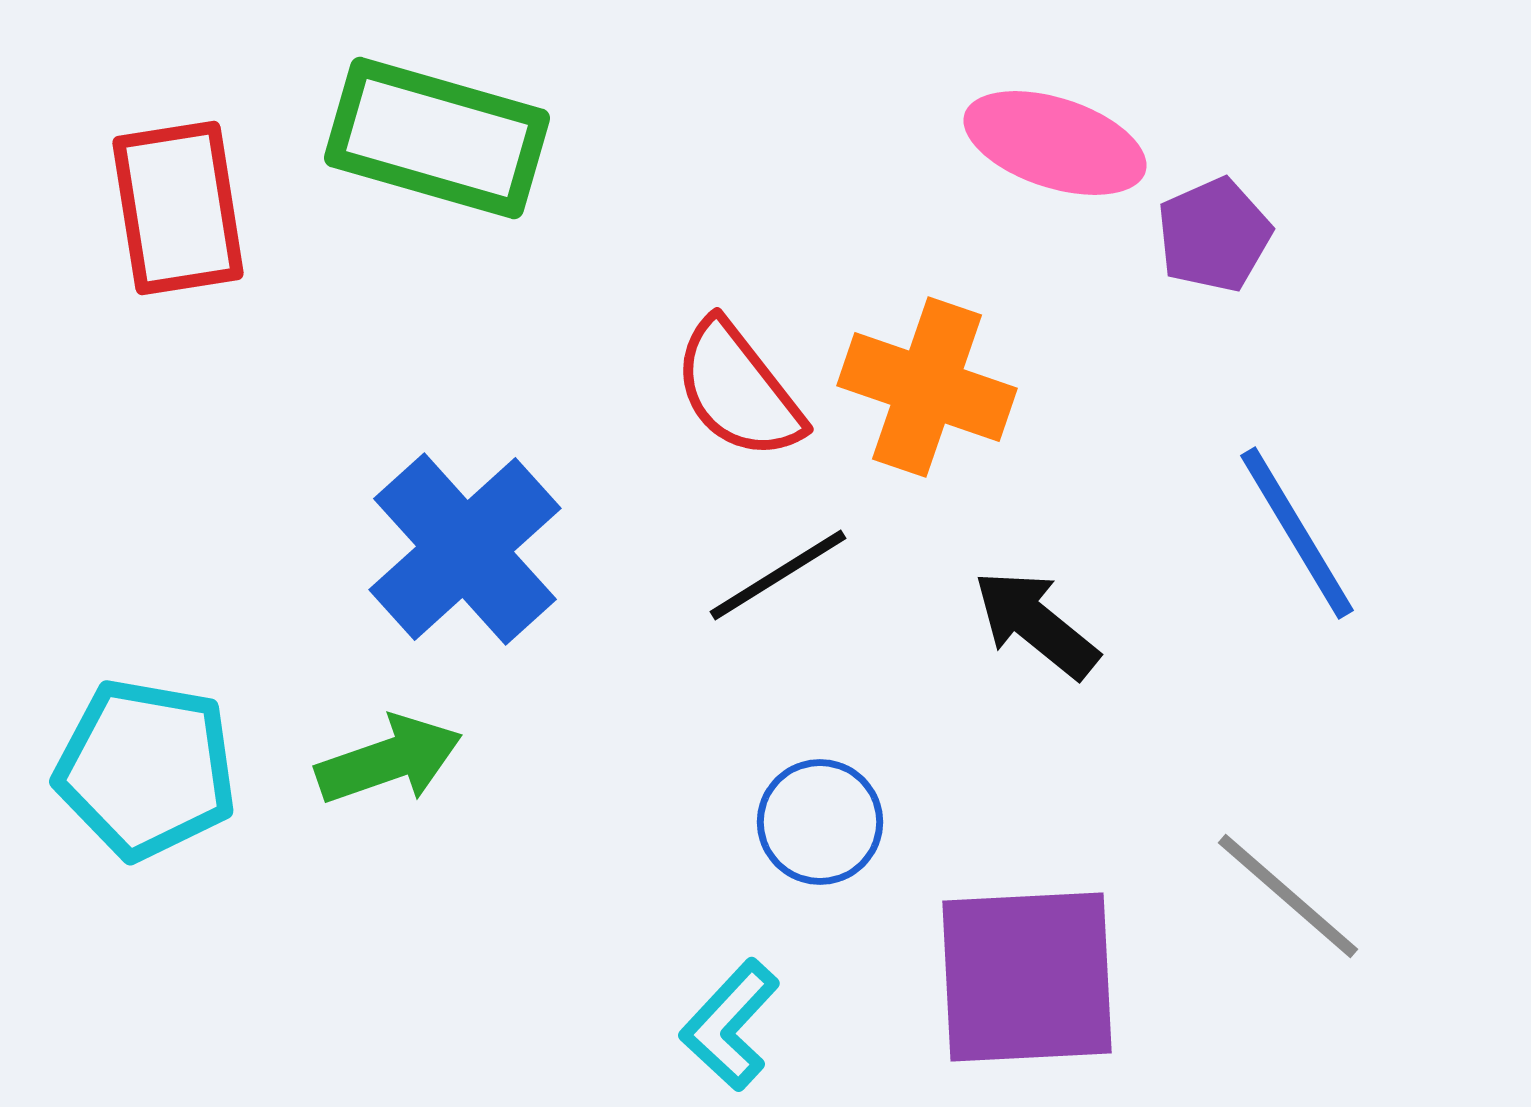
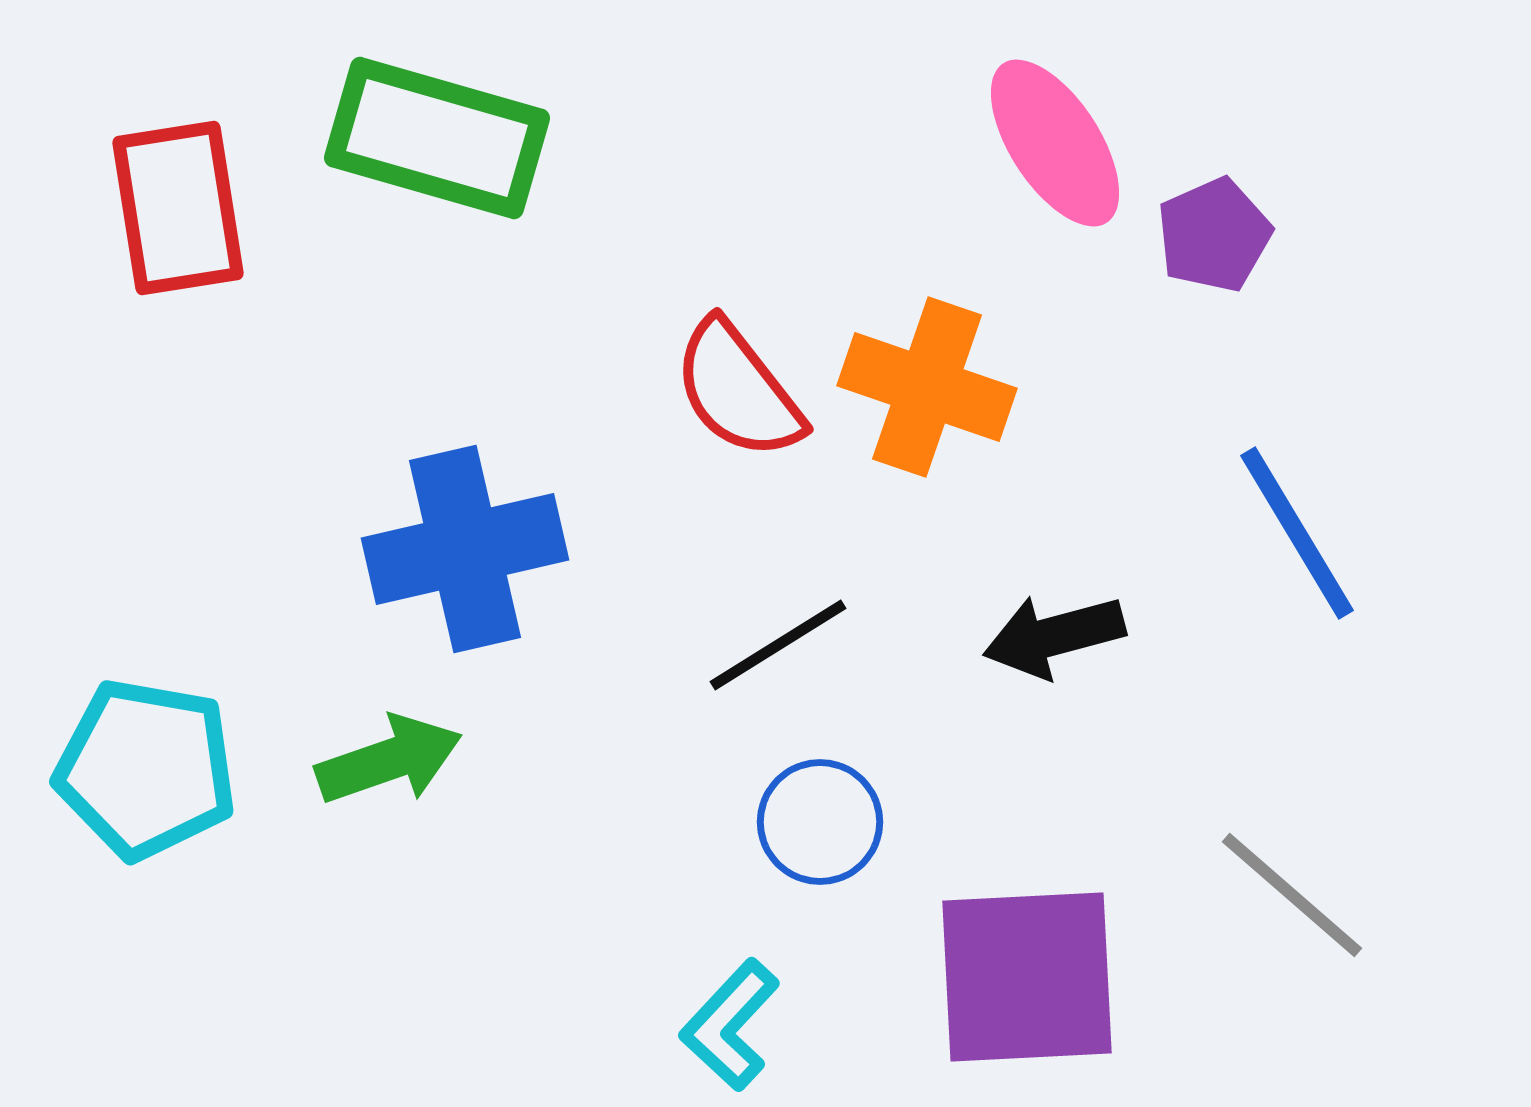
pink ellipse: rotated 39 degrees clockwise
blue cross: rotated 29 degrees clockwise
black line: moved 70 px down
black arrow: moved 18 px right, 12 px down; rotated 54 degrees counterclockwise
gray line: moved 4 px right, 1 px up
